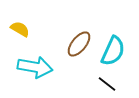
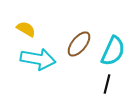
yellow semicircle: moved 6 px right
cyan arrow: moved 3 px right, 8 px up
black line: rotated 66 degrees clockwise
